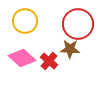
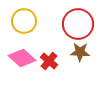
yellow circle: moved 1 px left
brown star: moved 10 px right, 3 px down
